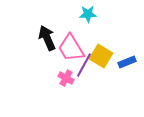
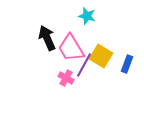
cyan star: moved 1 px left, 2 px down; rotated 18 degrees clockwise
blue rectangle: moved 2 px down; rotated 48 degrees counterclockwise
